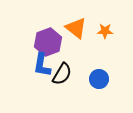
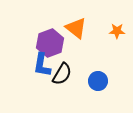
orange star: moved 12 px right
purple hexagon: moved 2 px right, 1 px down
blue circle: moved 1 px left, 2 px down
